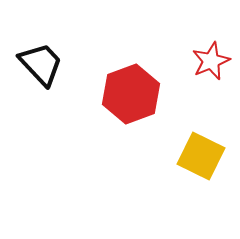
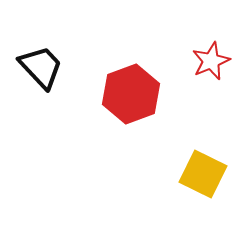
black trapezoid: moved 3 px down
yellow square: moved 2 px right, 18 px down
